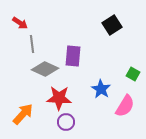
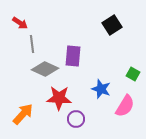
blue star: rotated 12 degrees counterclockwise
purple circle: moved 10 px right, 3 px up
